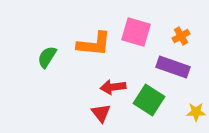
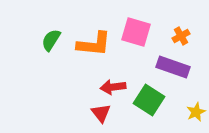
green semicircle: moved 4 px right, 17 px up
yellow star: rotated 24 degrees counterclockwise
